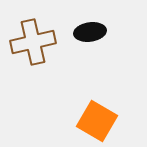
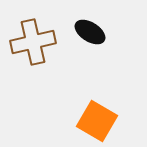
black ellipse: rotated 40 degrees clockwise
